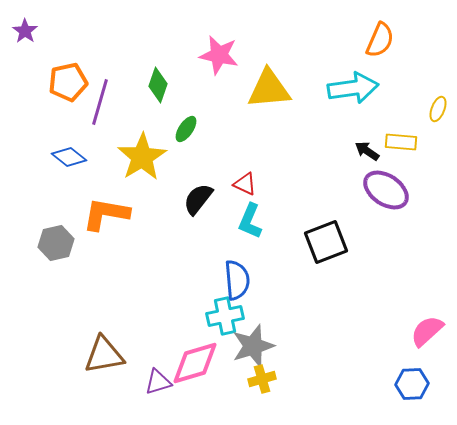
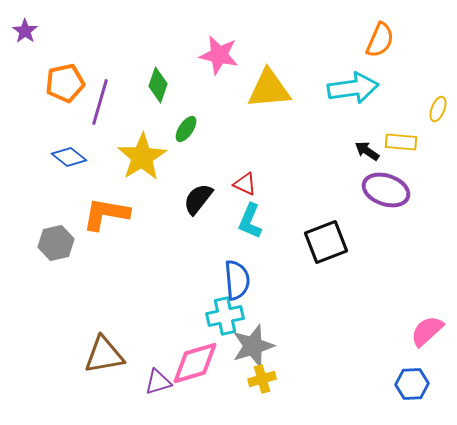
orange pentagon: moved 3 px left, 1 px down
purple ellipse: rotated 15 degrees counterclockwise
